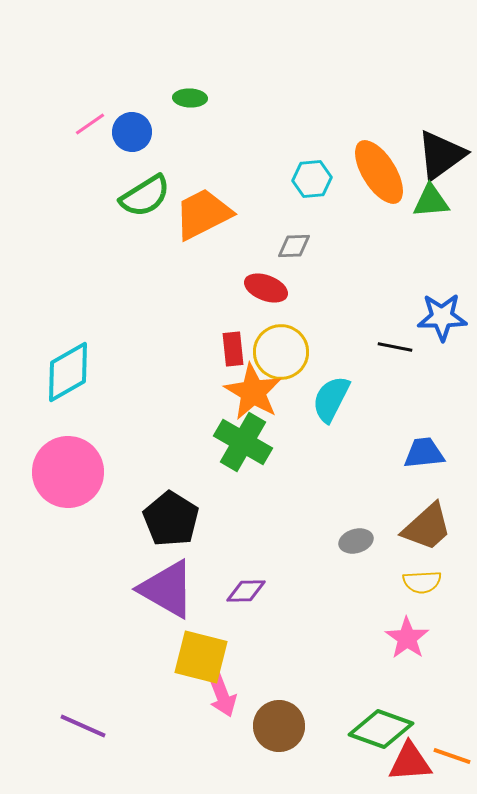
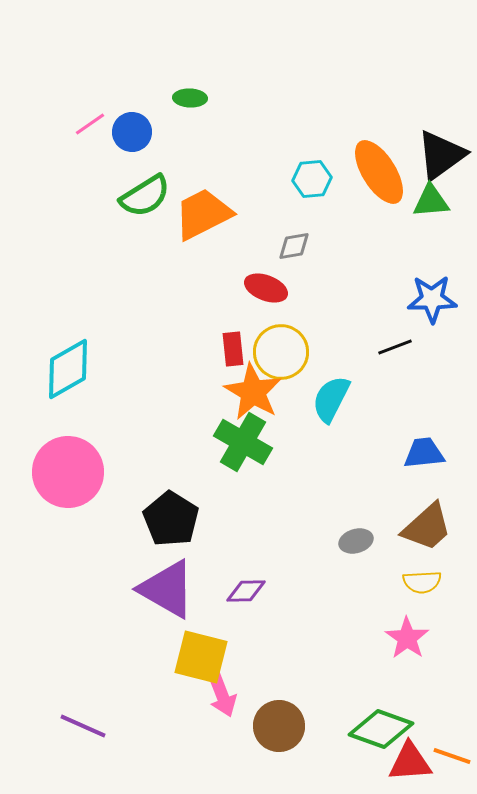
gray diamond: rotated 8 degrees counterclockwise
blue star: moved 10 px left, 18 px up
black line: rotated 32 degrees counterclockwise
cyan diamond: moved 3 px up
